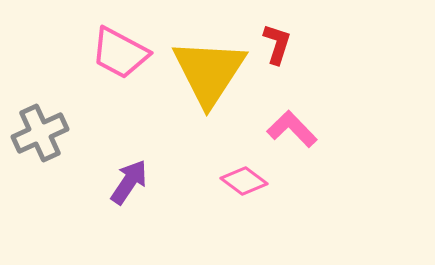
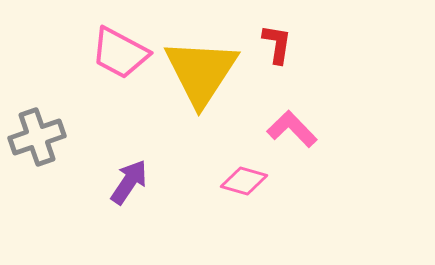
red L-shape: rotated 9 degrees counterclockwise
yellow triangle: moved 8 px left
gray cross: moved 3 px left, 4 px down; rotated 6 degrees clockwise
pink diamond: rotated 21 degrees counterclockwise
